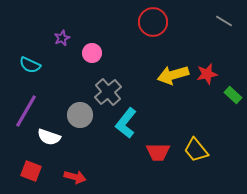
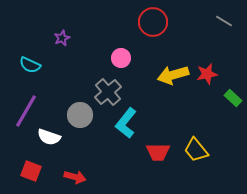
pink circle: moved 29 px right, 5 px down
green rectangle: moved 3 px down
